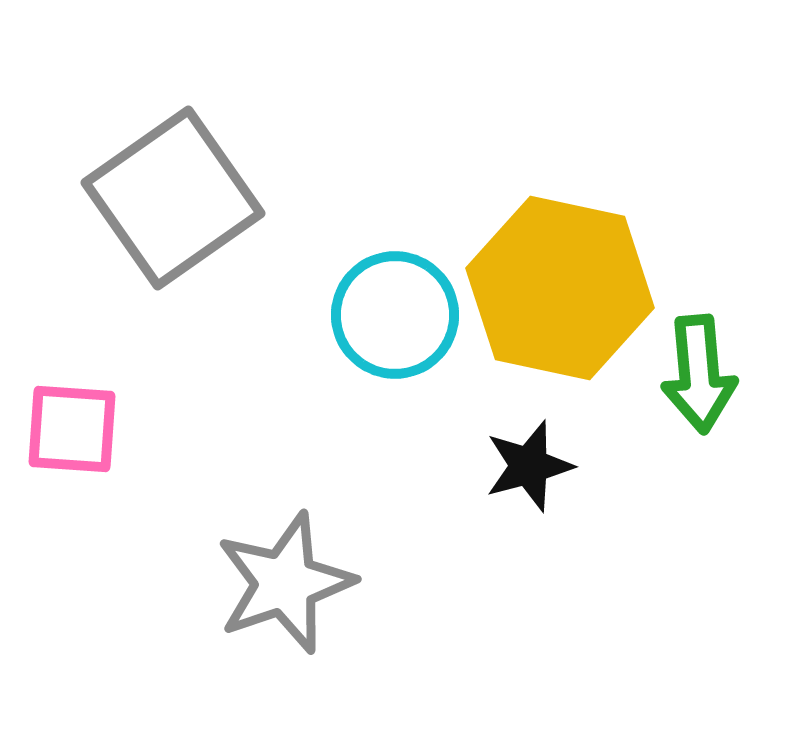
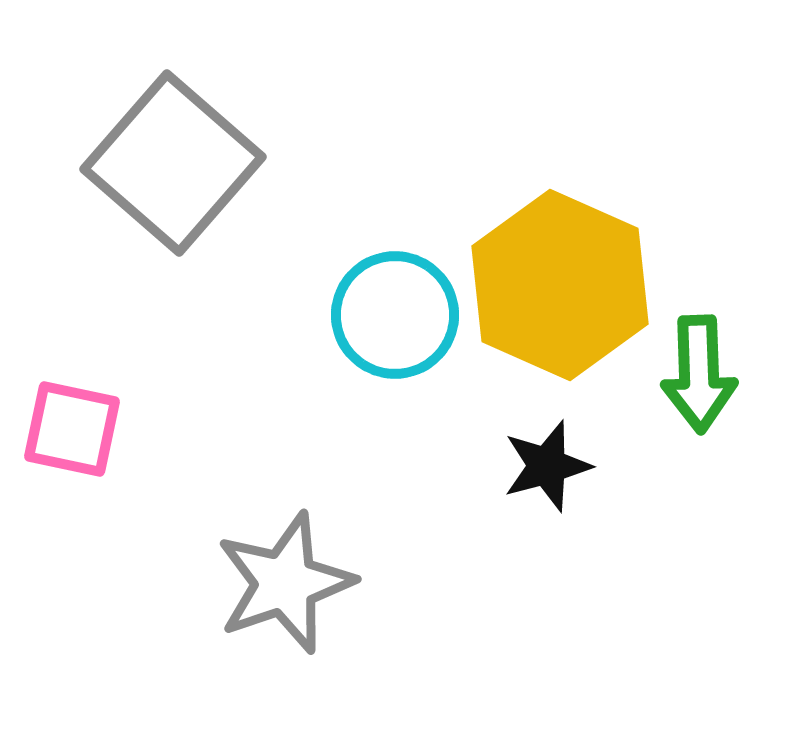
gray square: moved 35 px up; rotated 14 degrees counterclockwise
yellow hexagon: moved 3 px up; rotated 12 degrees clockwise
green arrow: rotated 3 degrees clockwise
pink square: rotated 8 degrees clockwise
black star: moved 18 px right
